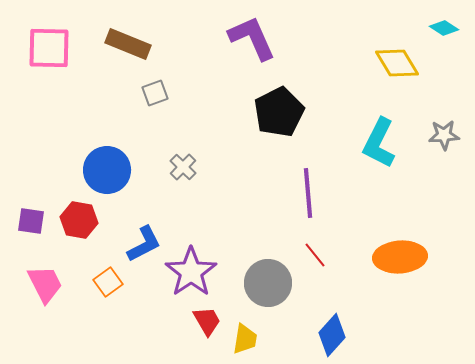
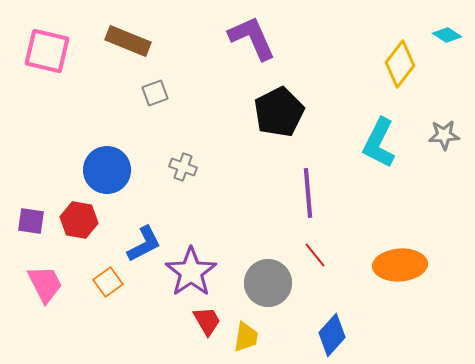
cyan diamond: moved 3 px right, 7 px down
brown rectangle: moved 3 px up
pink square: moved 2 px left, 3 px down; rotated 12 degrees clockwise
yellow diamond: moved 3 px right, 1 px down; rotated 69 degrees clockwise
gray cross: rotated 24 degrees counterclockwise
orange ellipse: moved 8 px down
yellow trapezoid: moved 1 px right, 2 px up
